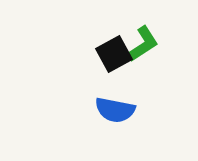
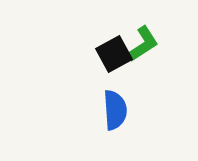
blue semicircle: rotated 105 degrees counterclockwise
